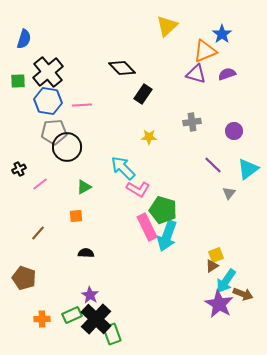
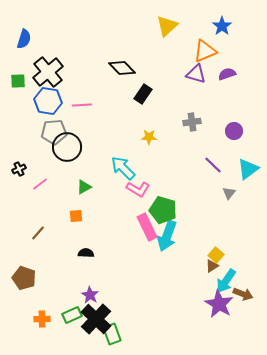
blue star at (222, 34): moved 8 px up
yellow square at (216, 255): rotated 28 degrees counterclockwise
